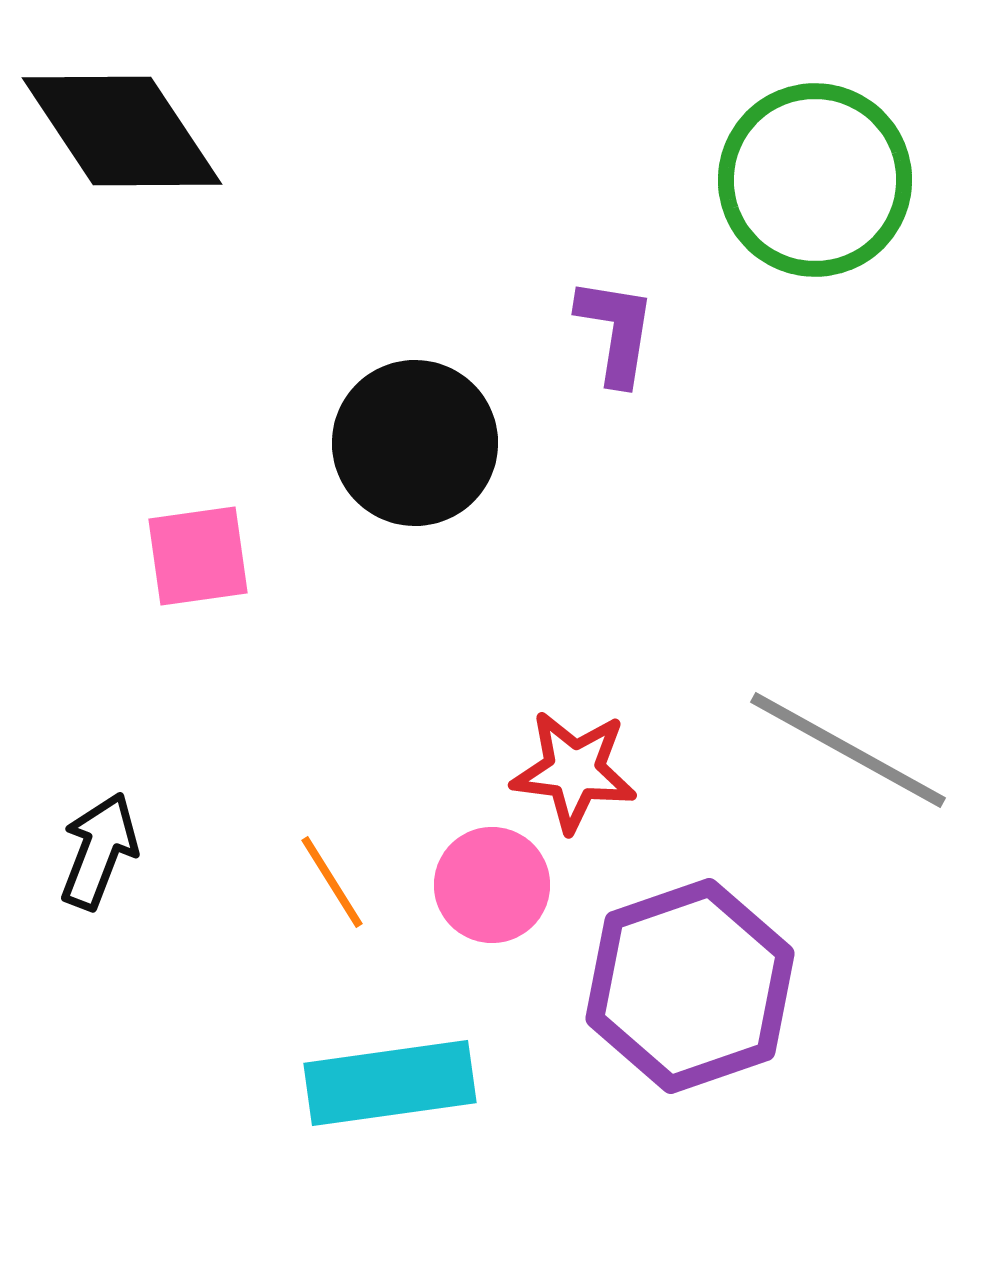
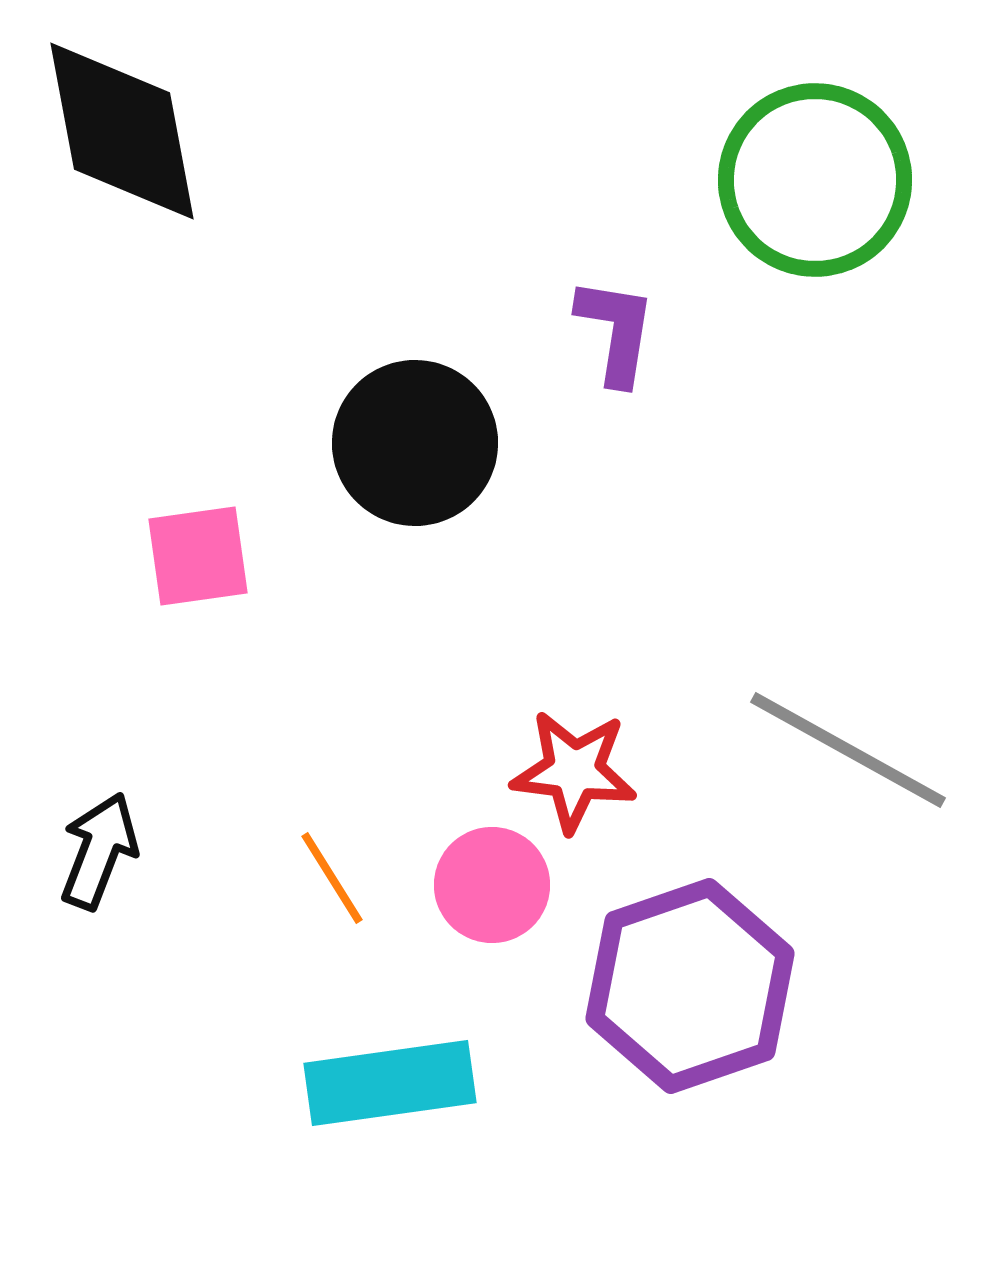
black diamond: rotated 23 degrees clockwise
orange line: moved 4 px up
